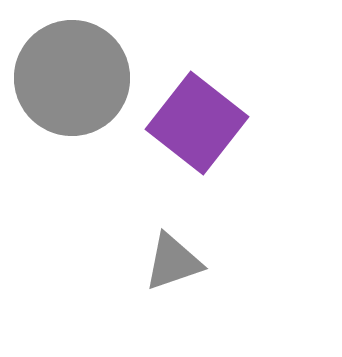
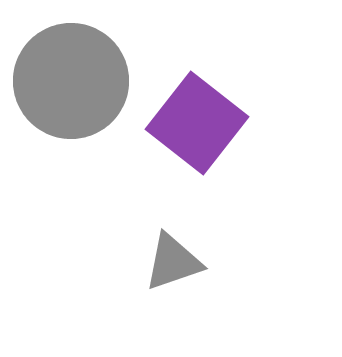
gray circle: moved 1 px left, 3 px down
